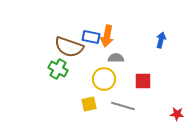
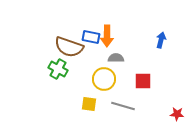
orange arrow: rotated 10 degrees counterclockwise
yellow square: rotated 21 degrees clockwise
